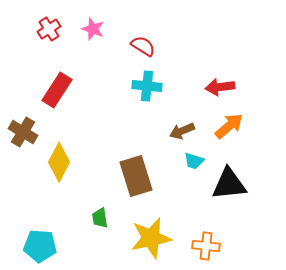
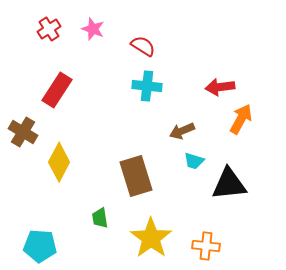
orange arrow: moved 12 px right, 7 px up; rotated 20 degrees counterclockwise
yellow star: rotated 24 degrees counterclockwise
